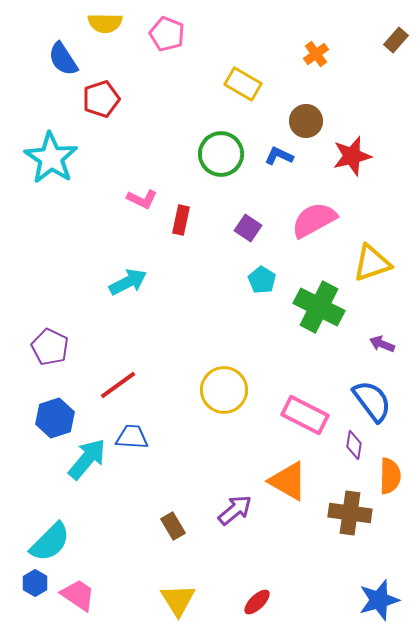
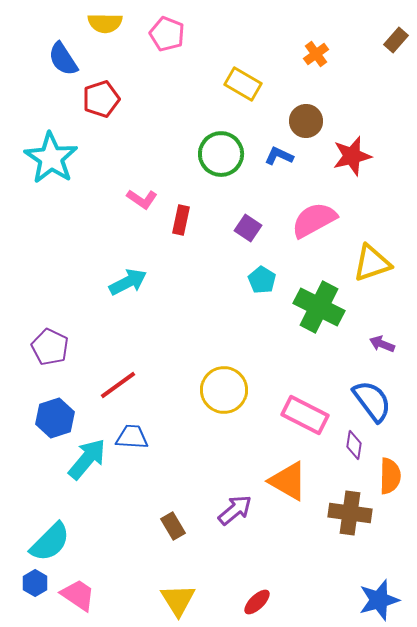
pink L-shape at (142, 199): rotated 8 degrees clockwise
